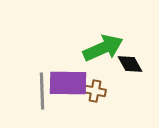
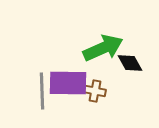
black diamond: moved 1 px up
